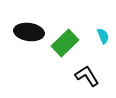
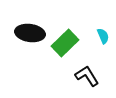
black ellipse: moved 1 px right, 1 px down
